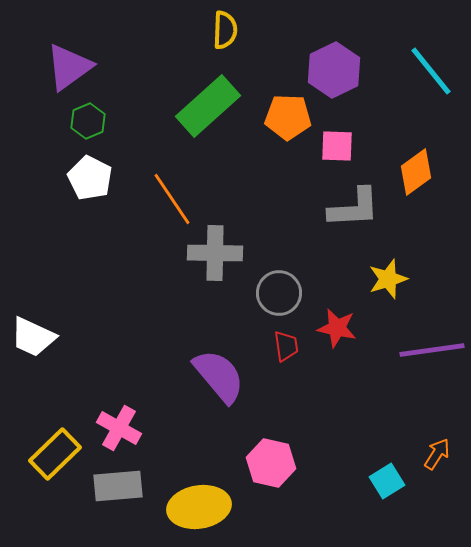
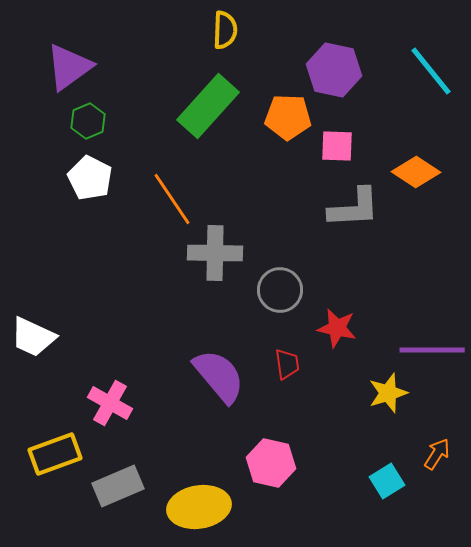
purple hexagon: rotated 22 degrees counterclockwise
green rectangle: rotated 6 degrees counterclockwise
orange diamond: rotated 69 degrees clockwise
yellow star: moved 114 px down
gray circle: moved 1 px right, 3 px up
red trapezoid: moved 1 px right, 18 px down
purple line: rotated 8 degrees clockwise
pink cross: moved 9 px left, 25 px up
yellow rectangle: rotated 24 degrees clockwise
gray rectangle: rotated 18 degrees counterclockwise
